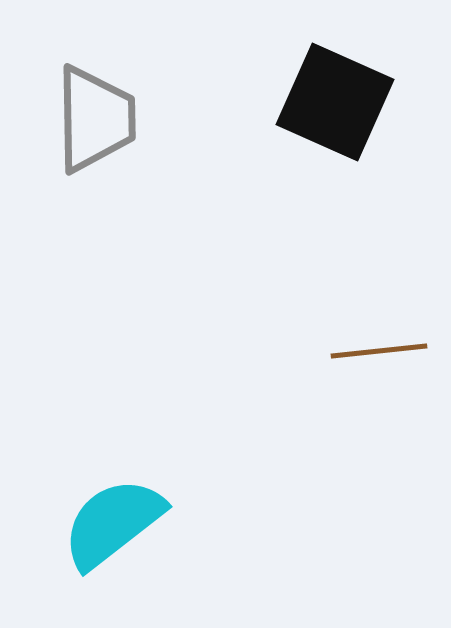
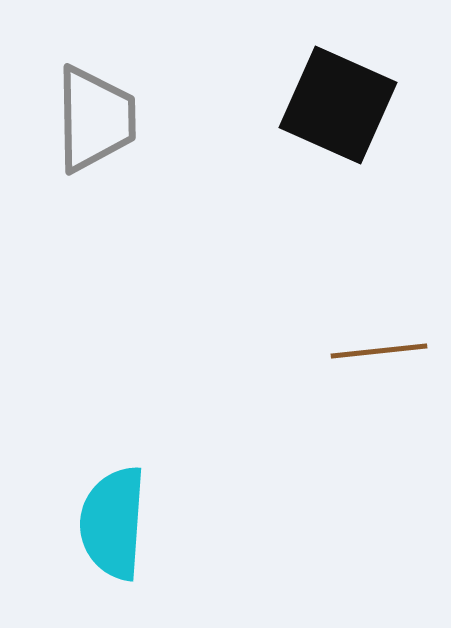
black square: moved 3 px right, 3 px down
cyan semicircle: rotated 48 degrees counterclockwise
